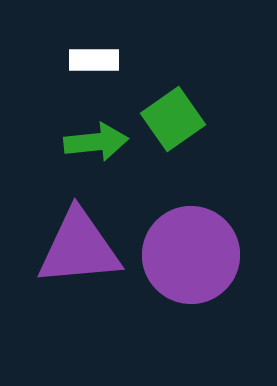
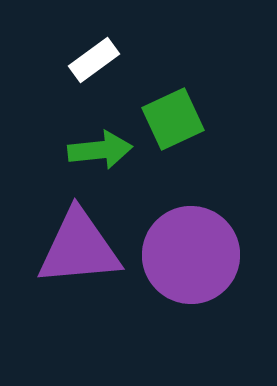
white rectangle: rotated 36 degrees counterclockwise
green square: rotated 10 degrees clockwise
green arrow: moved 4 px right, 8 px down
